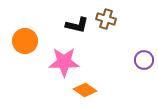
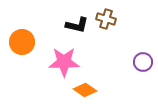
orange circle: moved 3 px left, 1 px down
purple circle: moved 1 px left, 2 px down
